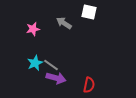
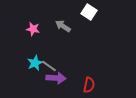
white square: rotated 21 degrees clockwise
gray arrow: moved 1 px left, 3 px down
pink star: rotated 24 degrees clockwise
gray line: moved 2 px left, 1 px down
purple arrow: rotated 12 degrees counterclockwise
